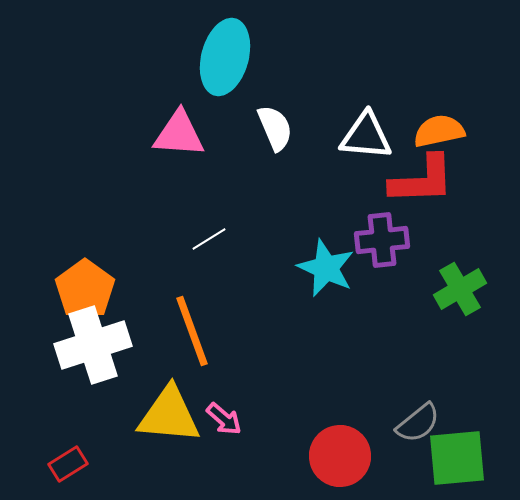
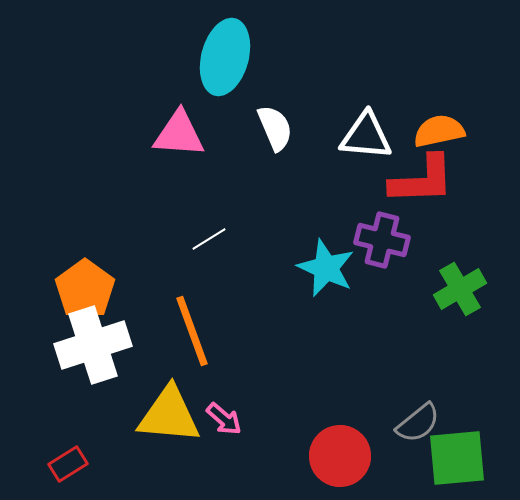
purple cross: rotated 20 degrees clockwise
